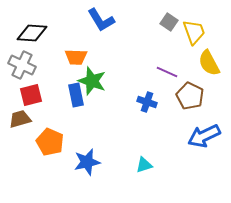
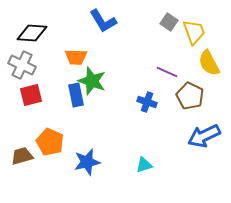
blue L-shape: moved 2 px right, 1 px down
brown trapezoid: moved 2 px right, 37 px down
